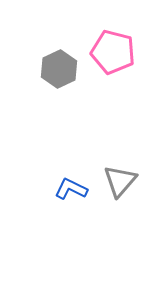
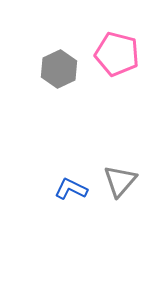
pink pentagon: moved 4 px right, 2 px down
